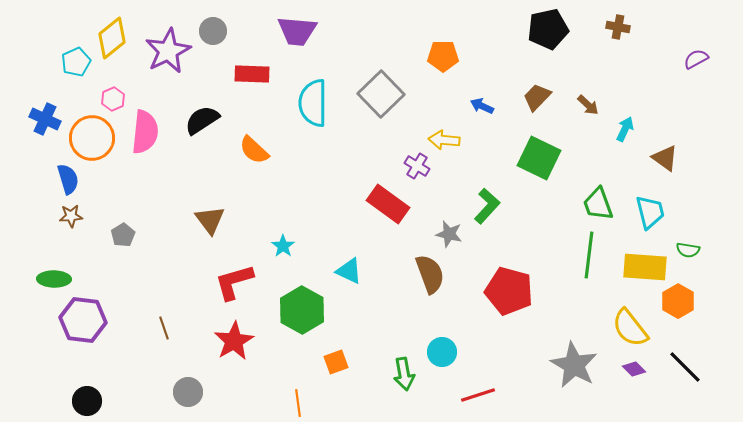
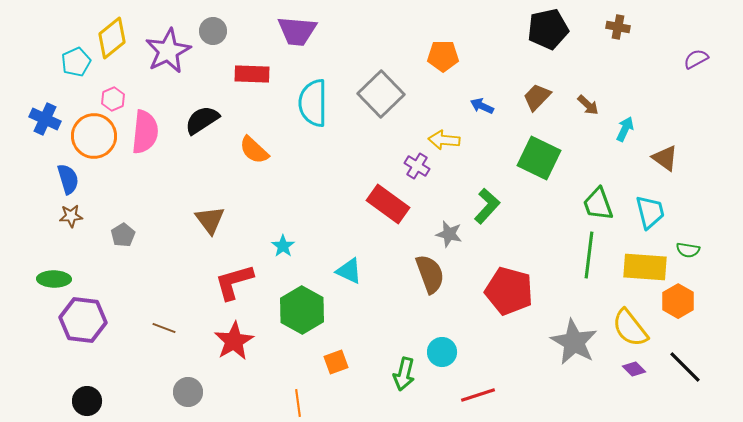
orange circle at (92, 138): moved 2 px right, 2 px up
brown line at (164, 328): rotated 50 degrees counterclockwise
gray star at (574, 365): moved 23 px up
green arrow at (404, 374): rotated 24 degrees clockwise
